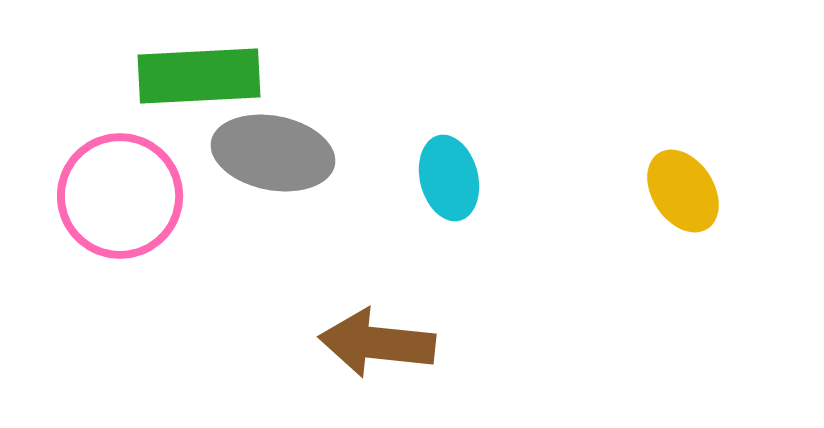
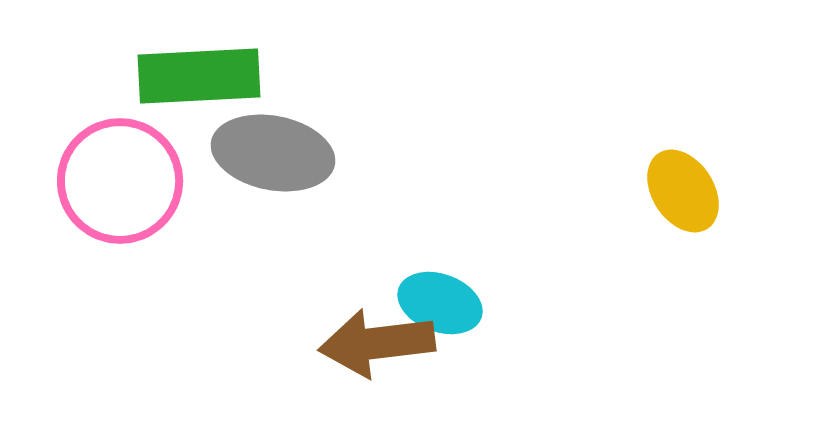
cyan ellipse: moved 9 px left, 125 px down; rotated 56 degrees counterclockwise
pink circle: moved 15 px up
brown arrow: rotated 13 degrees counterclockwise
